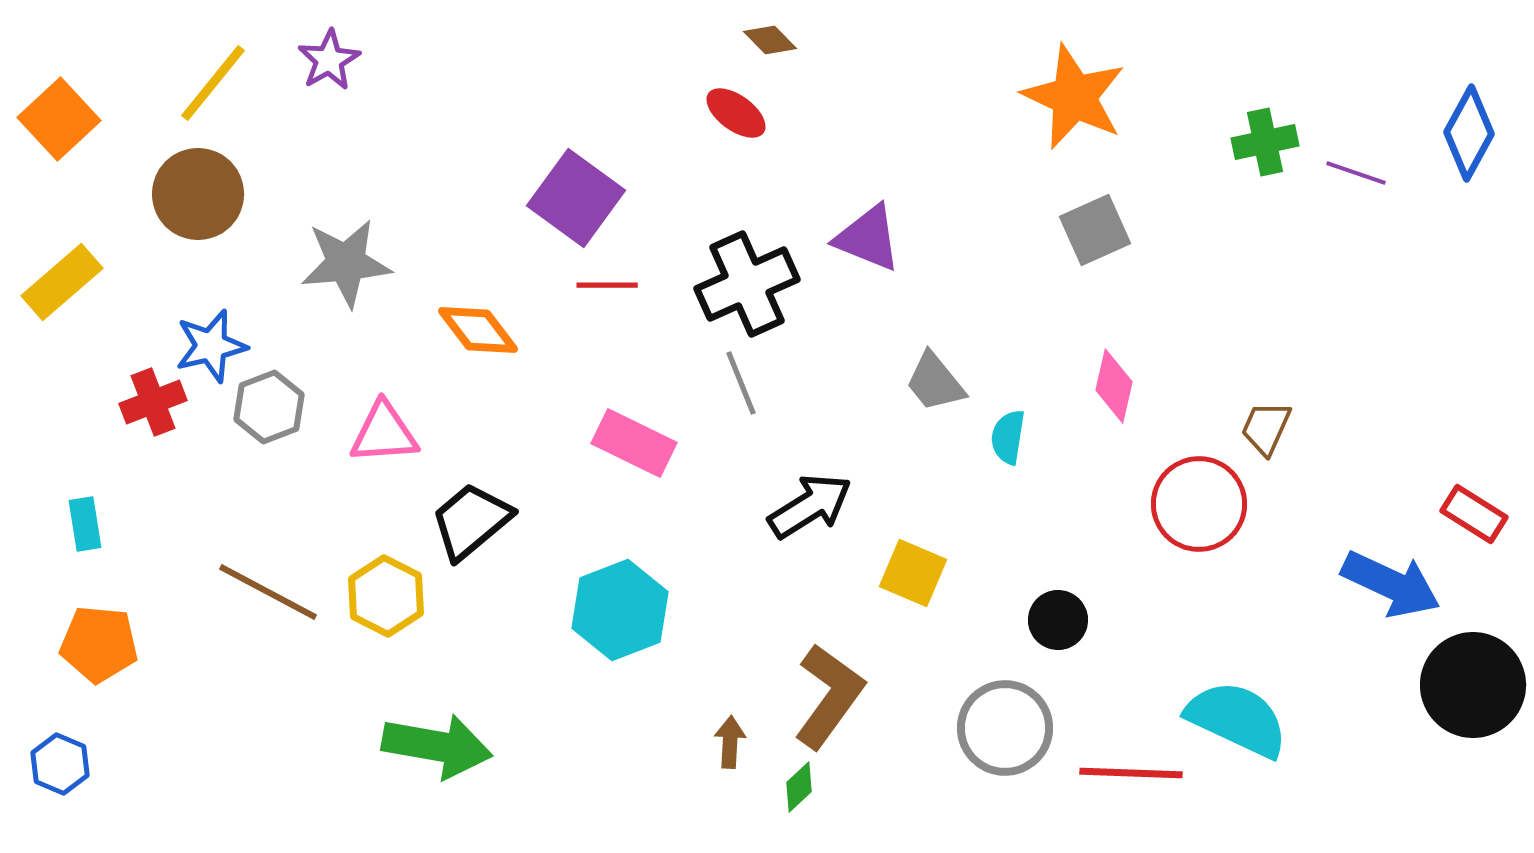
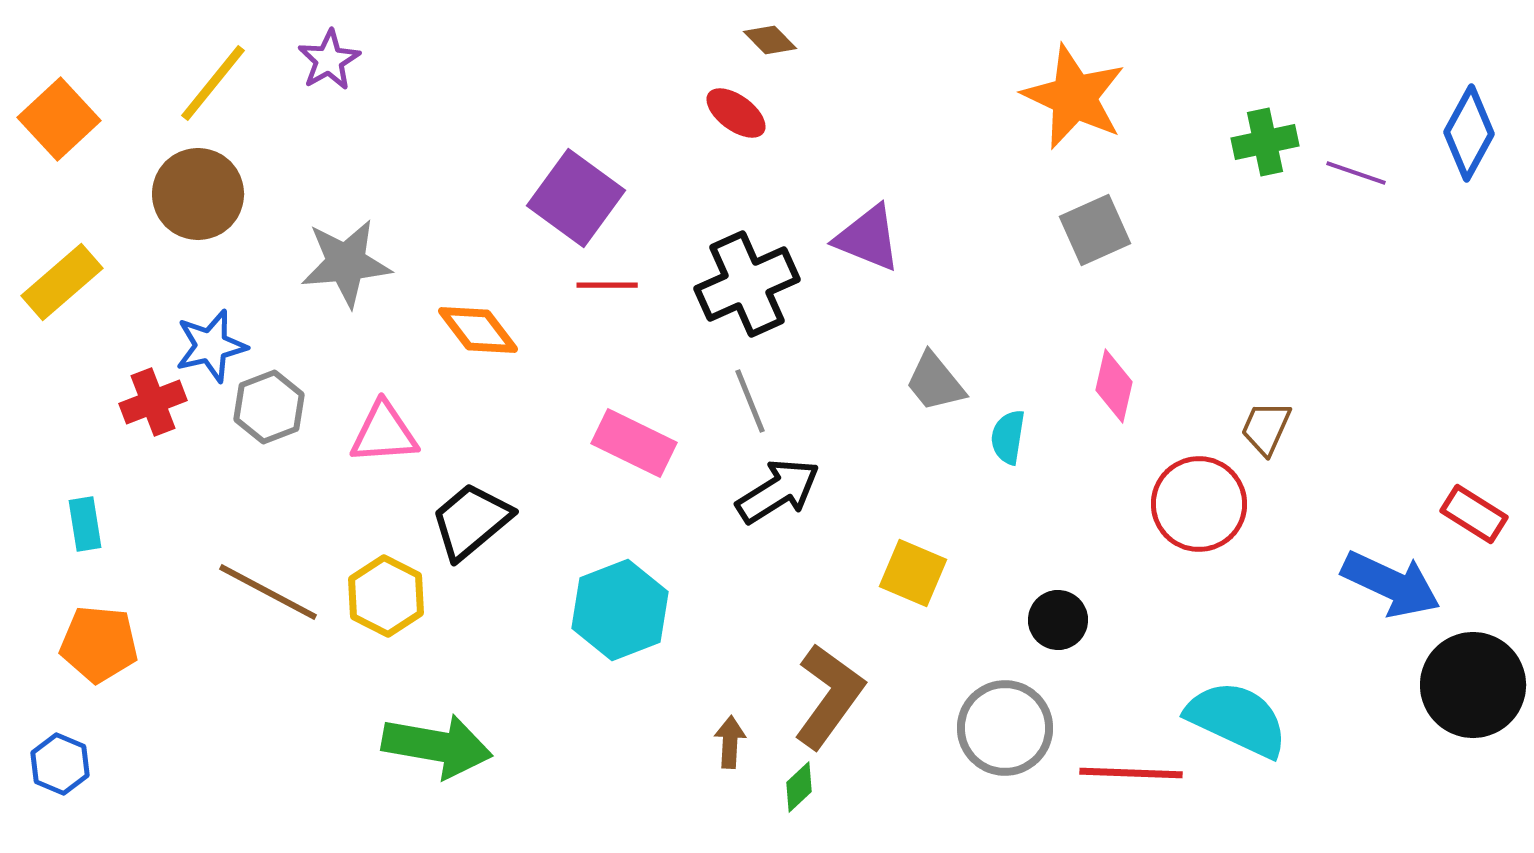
gray line at (741, 383): moved 9 px right, 18 px down
black arrow at (810, 506): moved 32 px left, 15 px up
